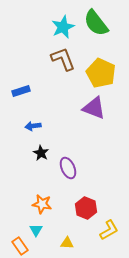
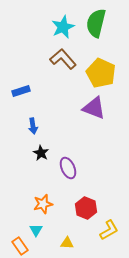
green semicircle: rotated 52 degrees clockwise
brown L-shape: rotated 20 degrees counterclockwise
blue arrow: rotated 91 degrees counterclockwise
orange star: moved 1 px right; rotated 24 degrees counterclockwise
